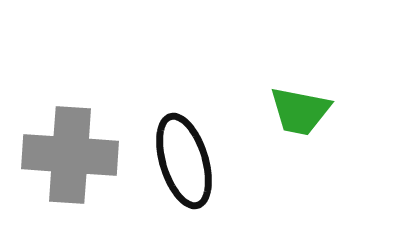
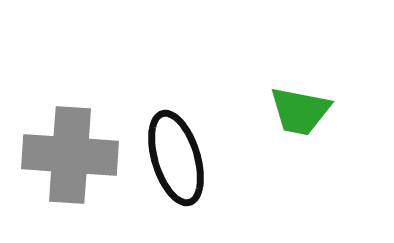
black ellipse: moved 8 px left, 3 px up
